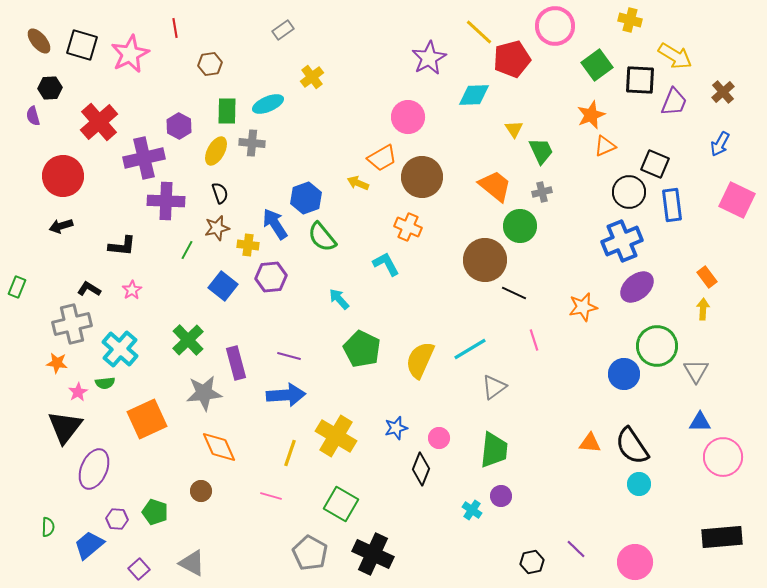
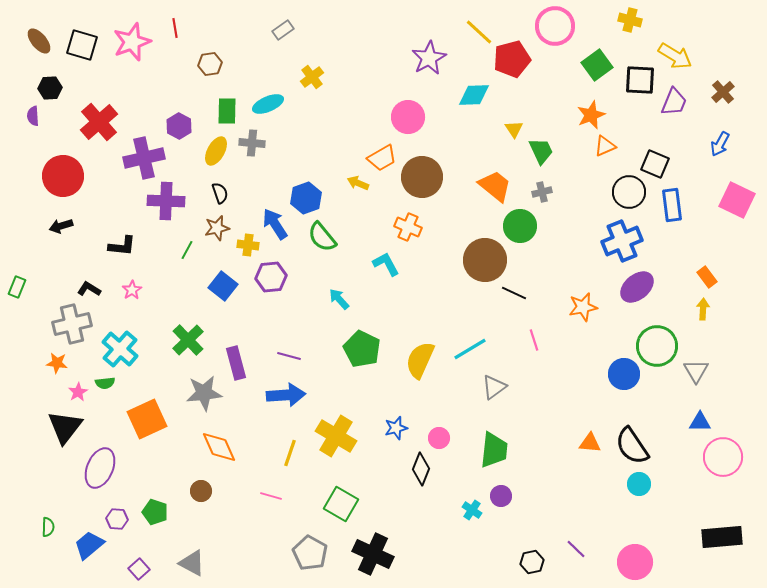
pink star at (130, 54): moved 2 px right, 12 px up; rotated 6 degrees clockwise
purple semicircle at (33, 116): rotated 12 degrees clockwise
purple ellipse at (94, 469): moved 6 px right, 1 px up
